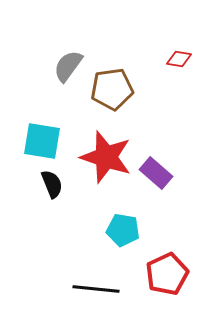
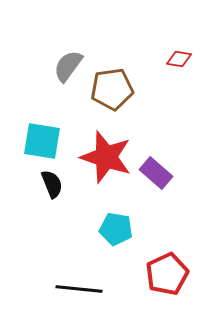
cyan pentagon: moved 7 px left, 1 px up
black line: moved 17 px left
